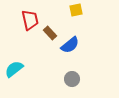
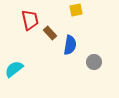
blue semicircle: rotated 42 degrees counterclockwise
gray circle: moved 22 px right, 17 px up
